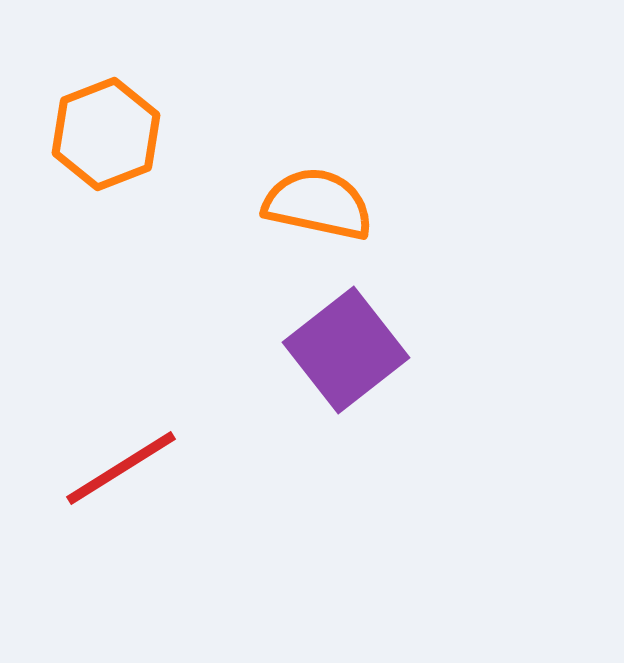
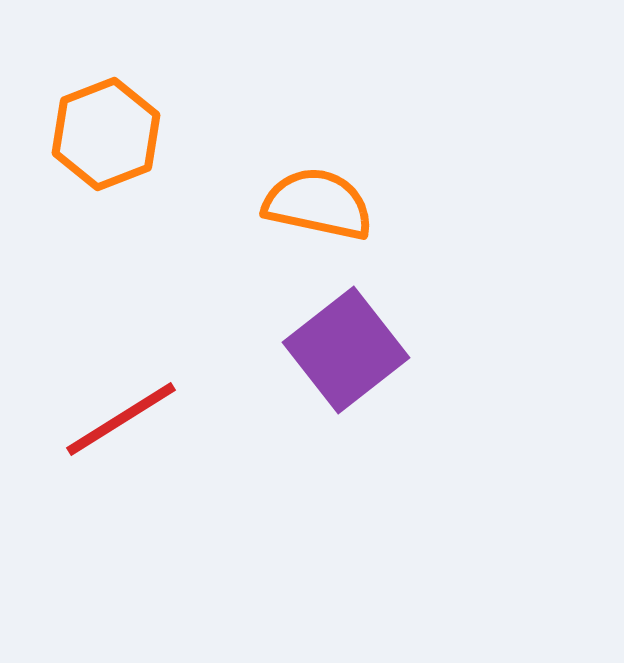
red line: moved 49 px up
